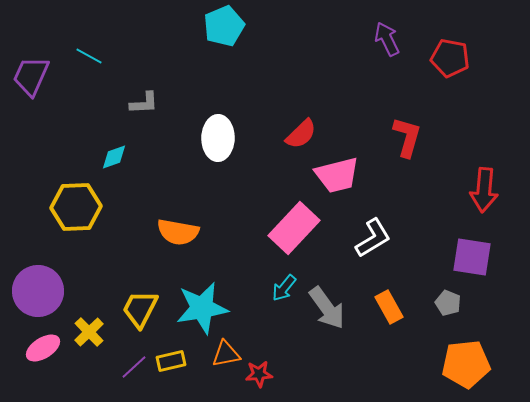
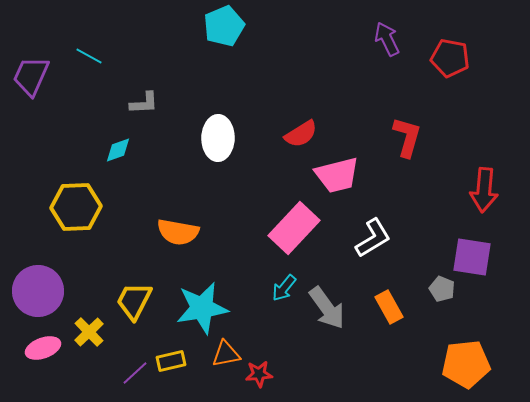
red semicircle: rotated 12 degrees clockwise
cyan diamond: moved 4 px right, 7 px up
gray pentagon: moved 6 px left, 14 px up
yellow trapezoid: moved 6 px left, 8 px up
pink ellipse: rotated 12 degrees clockwise
purple line: moved 1 px right, 6 px down
